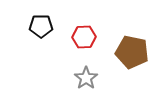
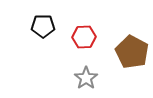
black pentagon: moved 2 px right
brown pentagon: rotated 16 degrees clockwise
